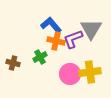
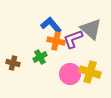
gray triangle: rotated 20 degrees counterclockwise
yellow cross: rotated 25 degrees clockwise
